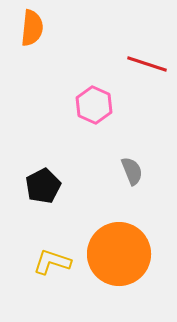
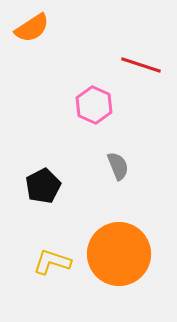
orange semicircle: rotated 51 degrees clockwise
red line: moved 6 px left, 1 px down
gray semicircle: moved 14 px left, 5 px up
